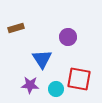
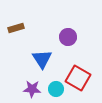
red square: moved 1 px left, 1 px up; rotated 20 degrees clockwise
purple star: moved 2 px right, 4 px down
